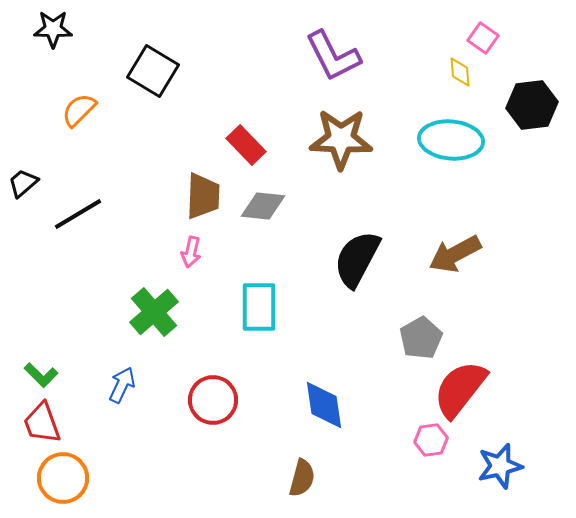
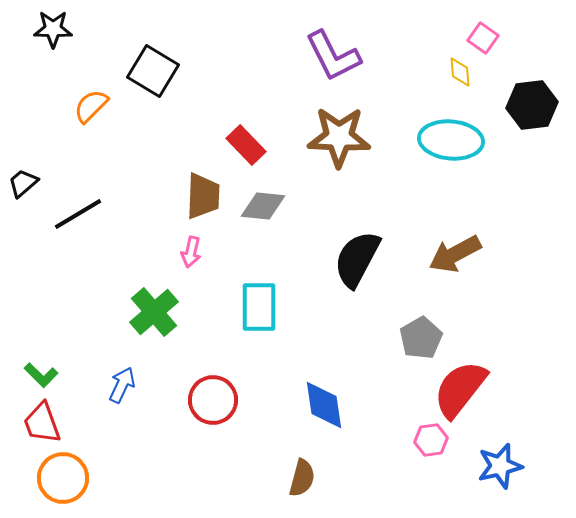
orange semicircle: moved 12 px right, 4 px up
brown star: moved 2 px left, 2 px up
